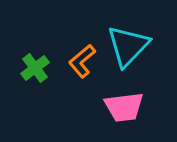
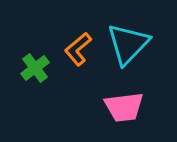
cyan triangle: moved 2 px up
orange L-shape: moved 4 px left, 12 px up
